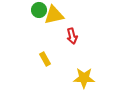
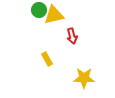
yellow rectangle: moved 2 px right
